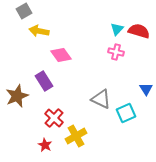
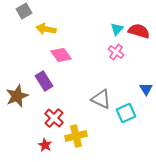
yellow arrow: moved 7 px right, 2 px up
pink cross: rotated 21 degrees clockwise
yellow cross: rotated 15 degrees clockwise
